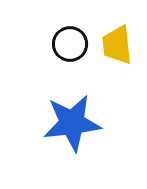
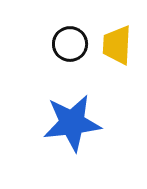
yellow trapezoid: rotated 9 degrees clockwise
